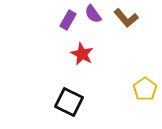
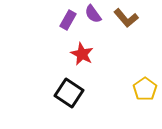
black square: moved 9 px up; rotated 8 degrees clockwise
